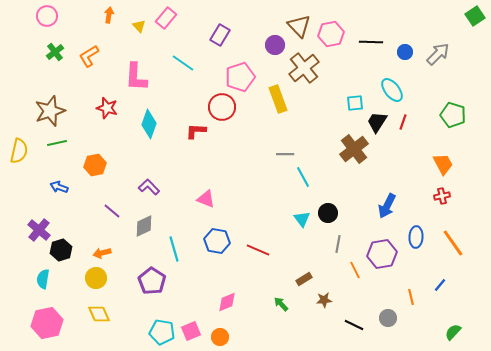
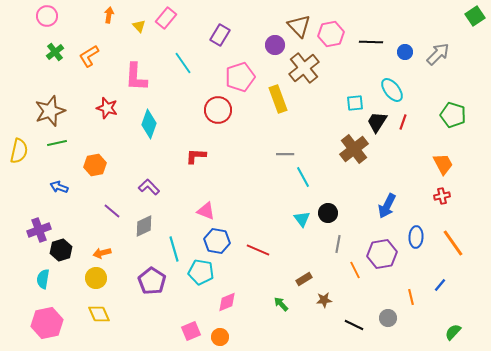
cyan line at (183, 63): rotated 20 degrees clockwise
red circle at (222, 107): moved 4 px left, 3 px down
red L-shape at (196, 131): moved 25 px down
pink triangle at (206, 199): moved 12 px down
purple cross at (39, 230): rotated 30 degrees clockwise
cyan pentagon at (162, 332): moved 39 px right, 60 px up
